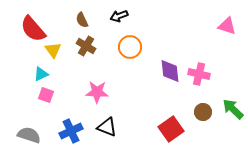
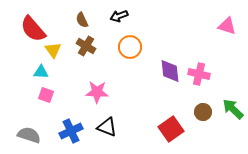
cyan triangle: moved 2 px up; rotated 28 degrees clockwise
